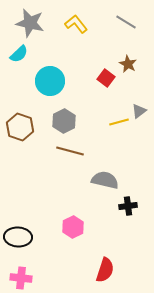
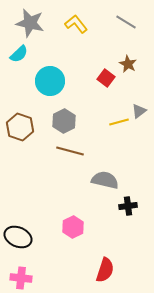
black ellipse: rotated 20 degrees clockwise
